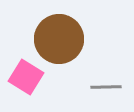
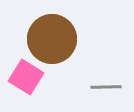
brown circle: moved 7 px left
